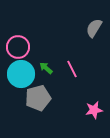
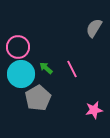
gray pentagon: rotated 15 degrees counterclockwise
